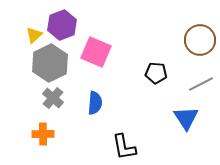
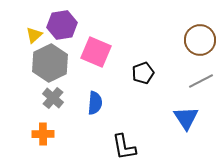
purple hexagon: rotated 12 degrees clockwise
black pentagon: moved 13 px left; rotated 25 degrees counterclockwise
gray line: moved 3 px up
